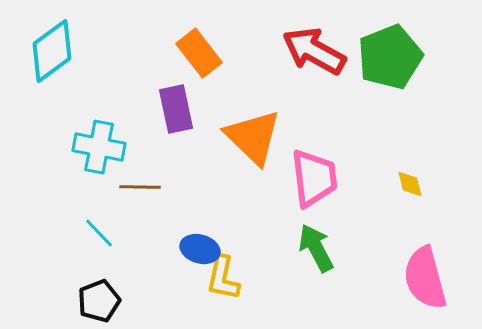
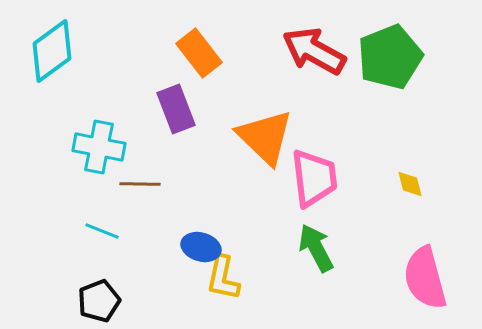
purple rectangle: rotated 9 degrees counterclockwise
orange triangle: moved 12 px right
brown line: moved 3 px up
cyan line: moved 3 px right, 2 px up; rotated 24 degrees counterclockwise
blue ellipse: moved 1 px right, 2 px up
